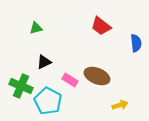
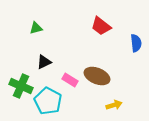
yellow arrow: moved 6 px left
